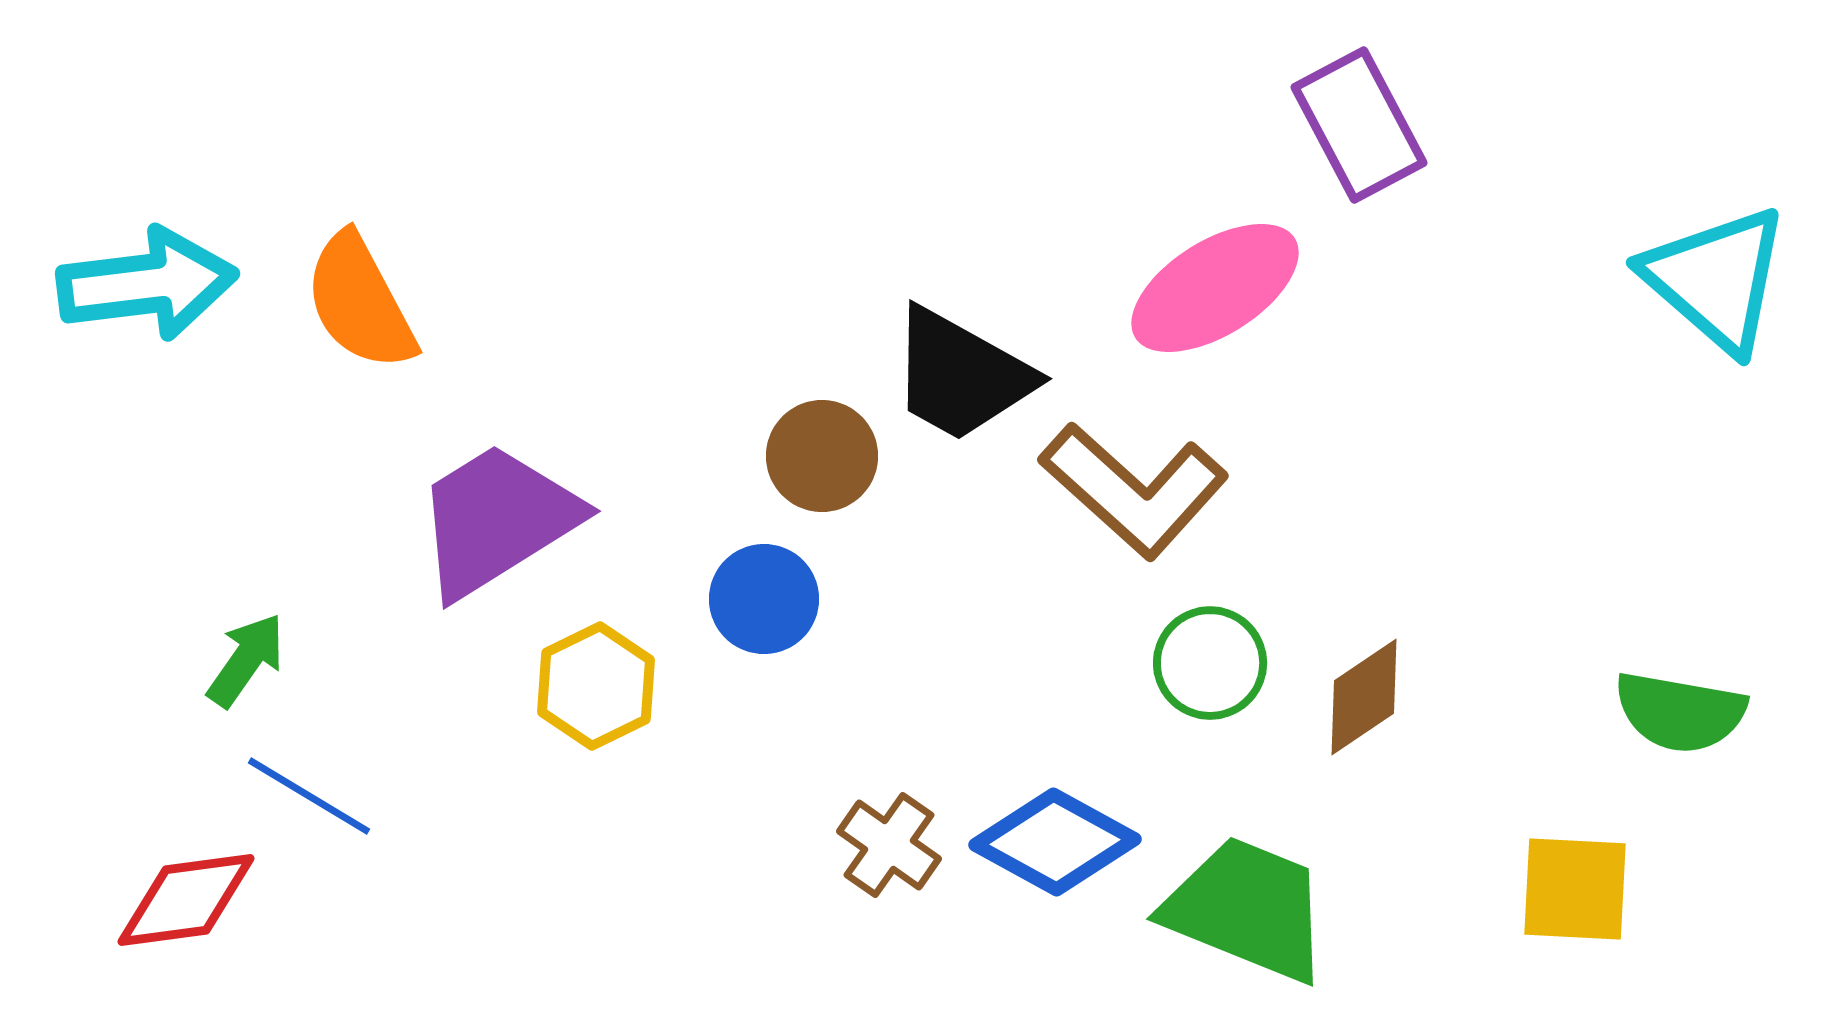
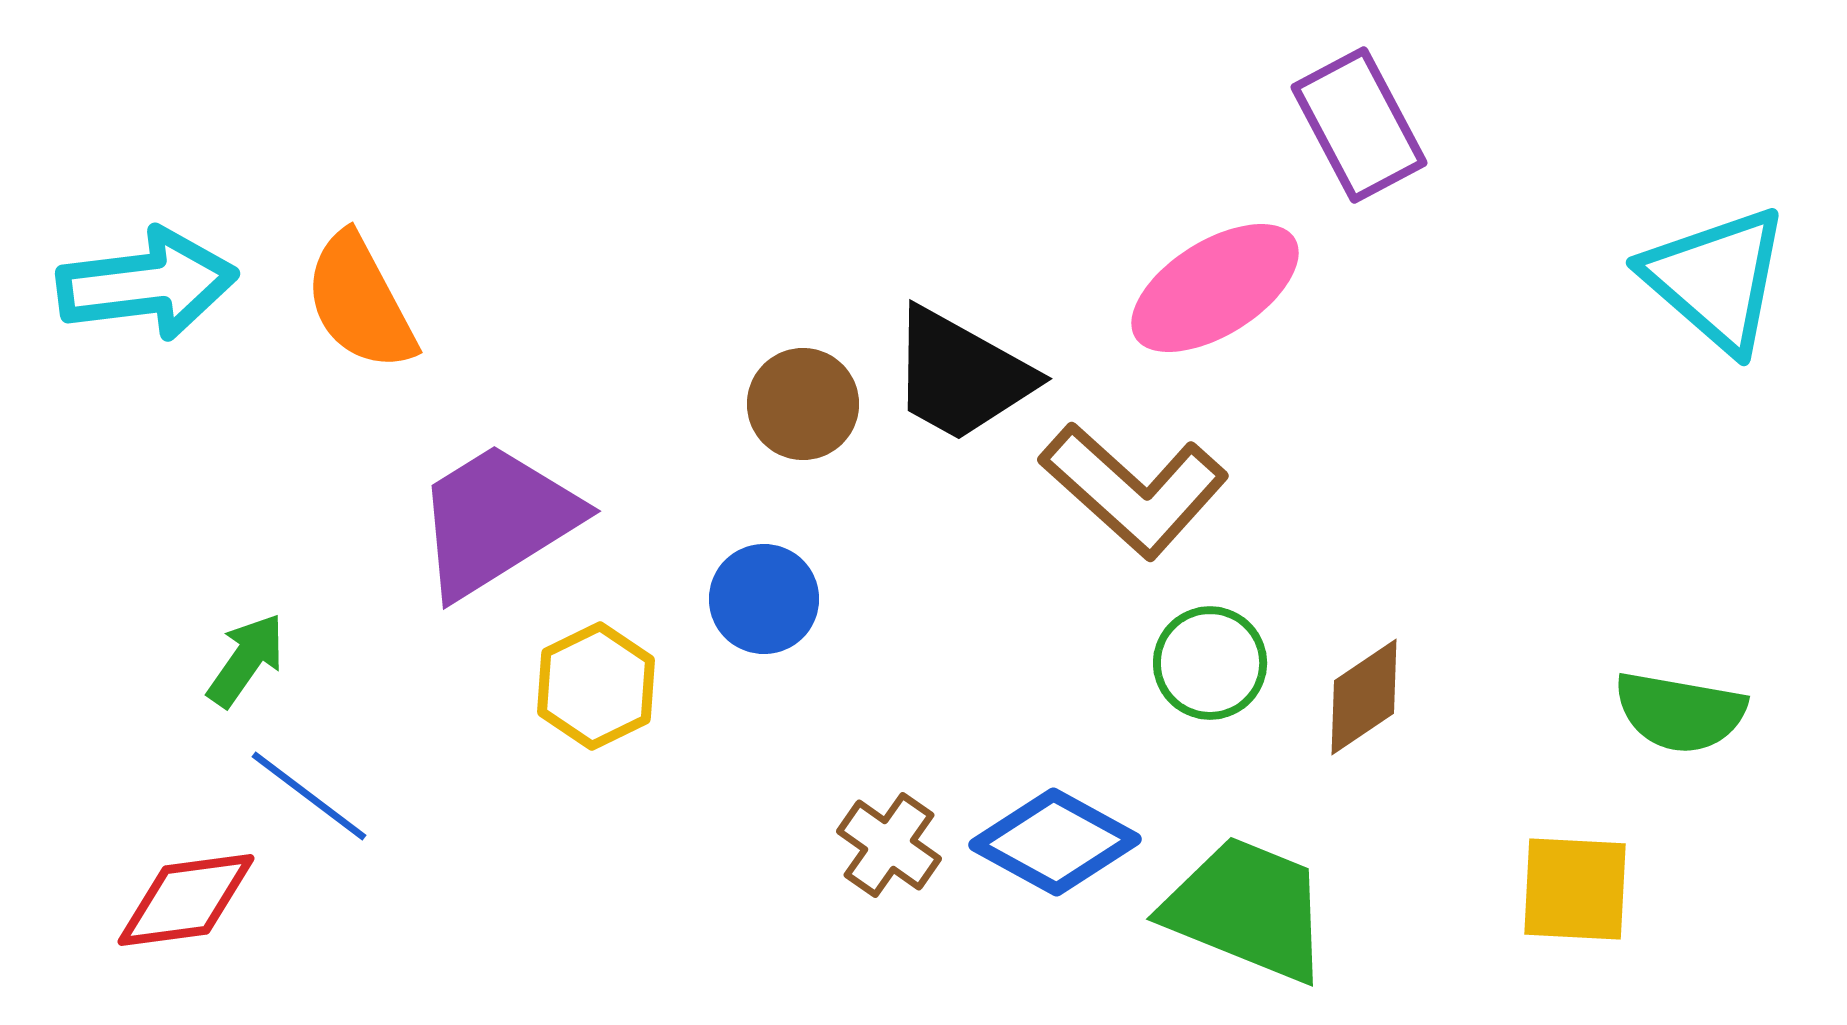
brown circle: moved 19 px left, 52 px up
blue line: rotated 6 degrees clockwise
